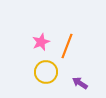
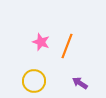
pink star: rotated 30 degrees counterclockwise
yellow circle: moved 12 px left, 9 px down
